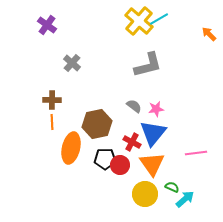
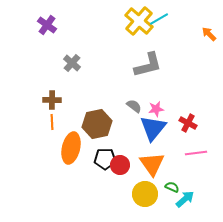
blue triangle: moved 5 px up
red cross: moved 56 px right, 19 px up
